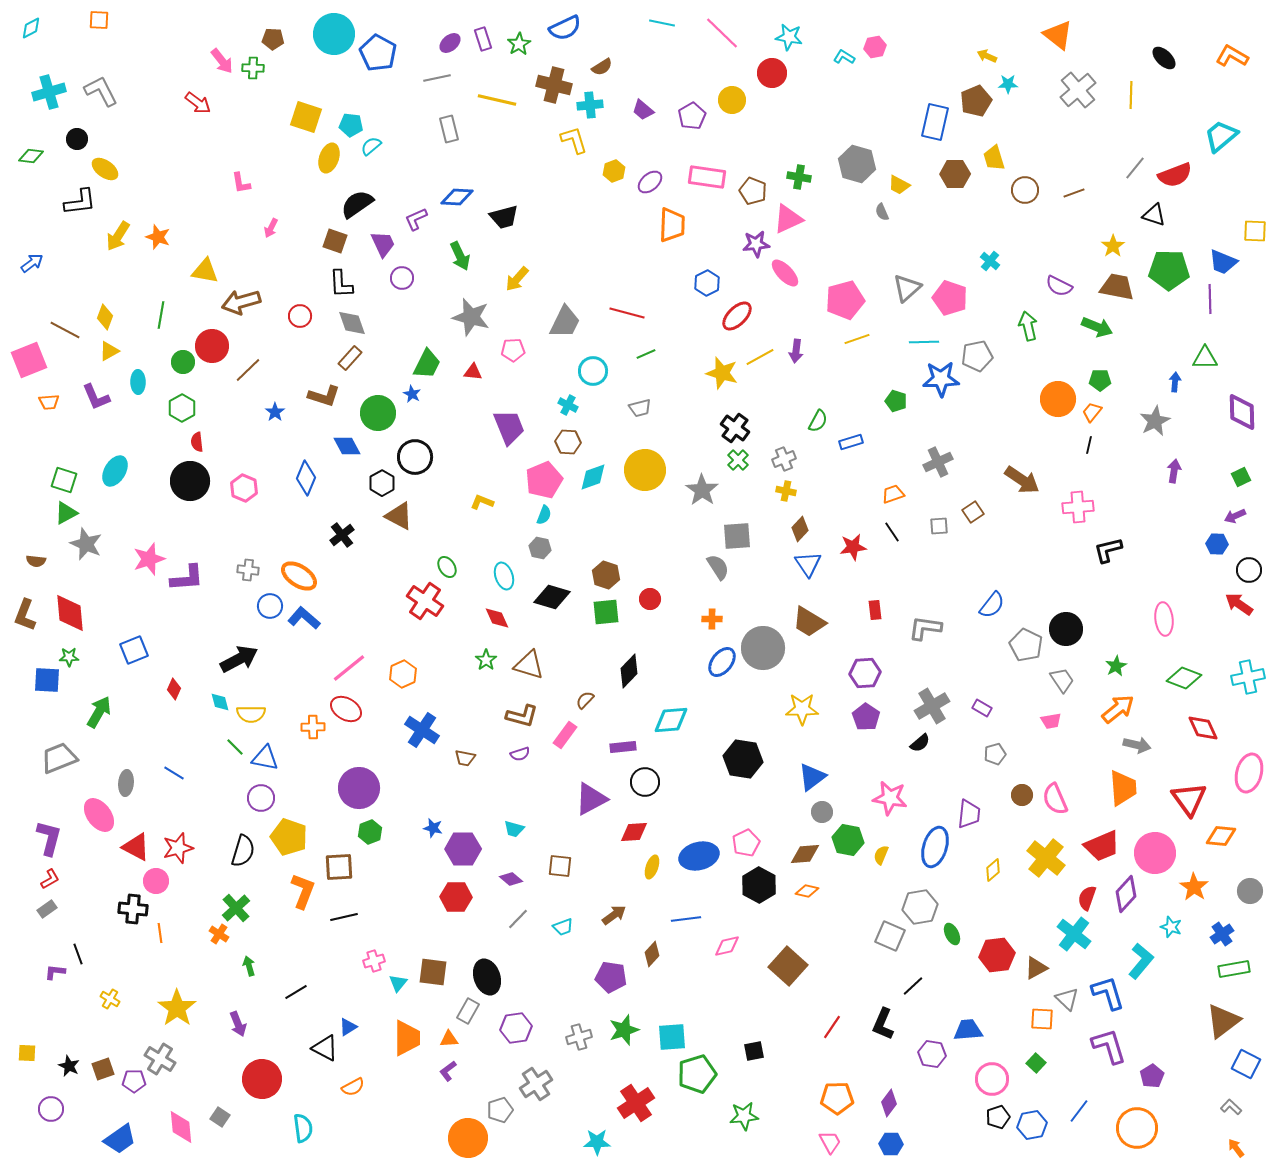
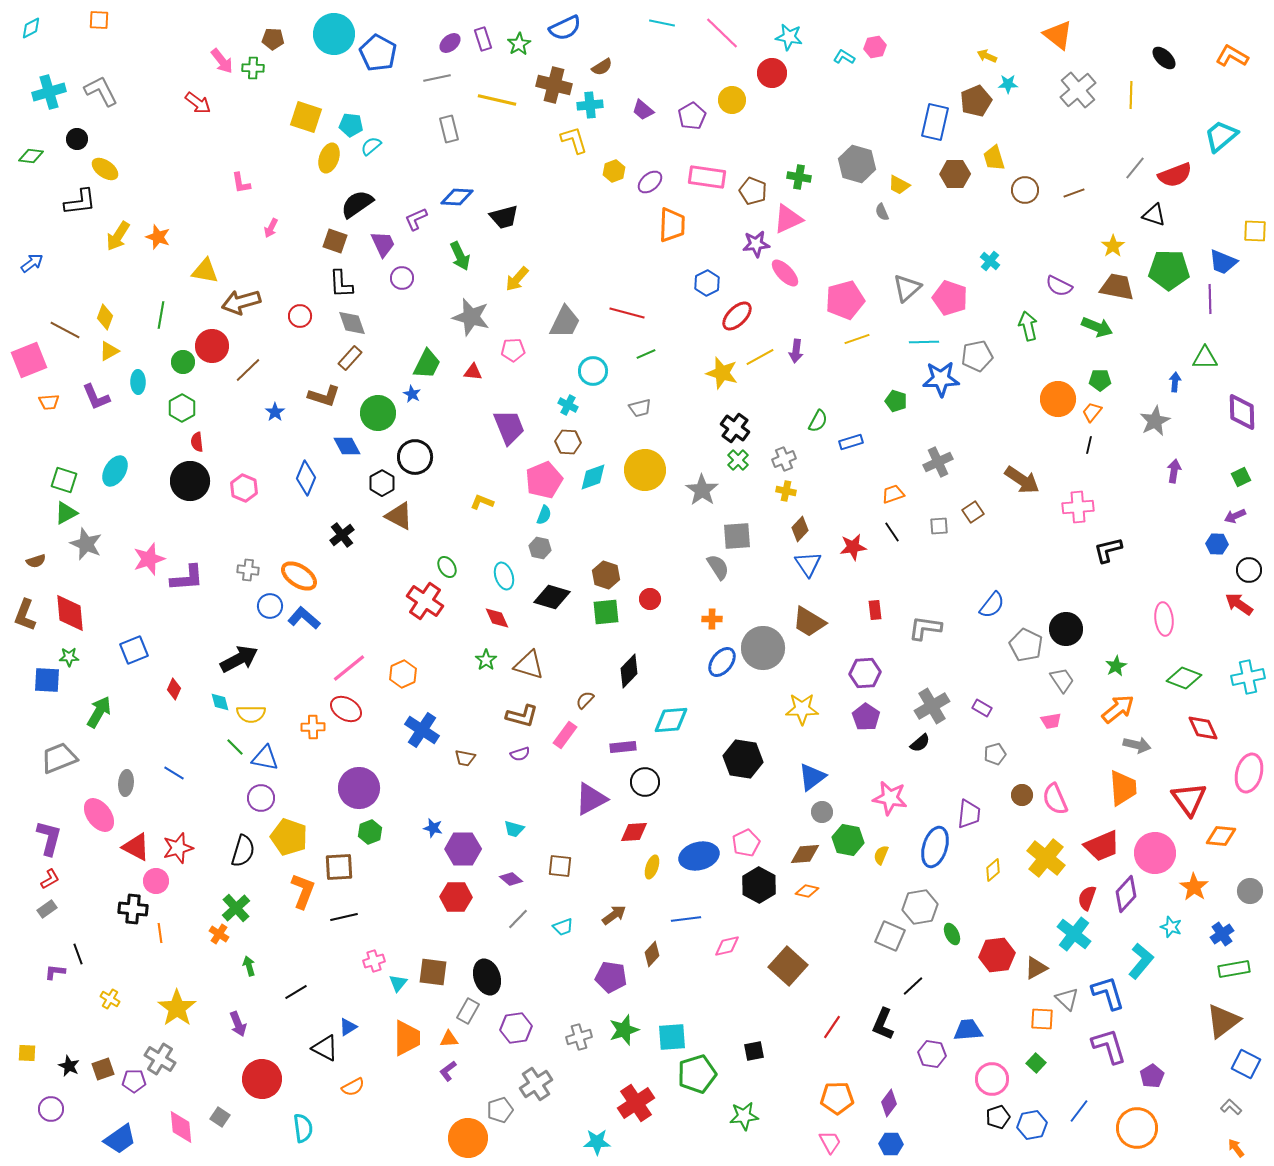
brown semicircle at (36, 561): rotated 24 degrees counterclockwise
